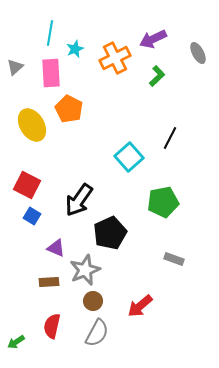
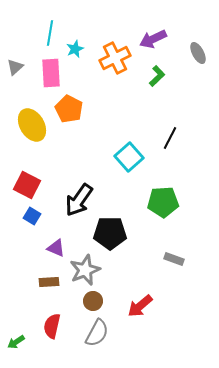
green pentagon: rotated 8 degrees clockwise
black pentagon: rotated 24 degrees clockwise
